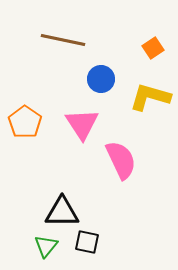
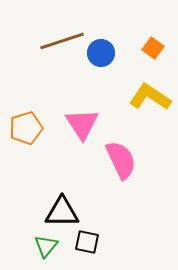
brown line: moved 1 px left, 1 px down; rotated 30 degrees counterclockwise
orange square: rotated 20 degrees counterclockwise
blue circle: moved 26 px up
yellow L-shape: rotated 18 degrees clockwise
orange pentagon: moved 1 px right, 6 px down; rotated 20 degrees clockwise
